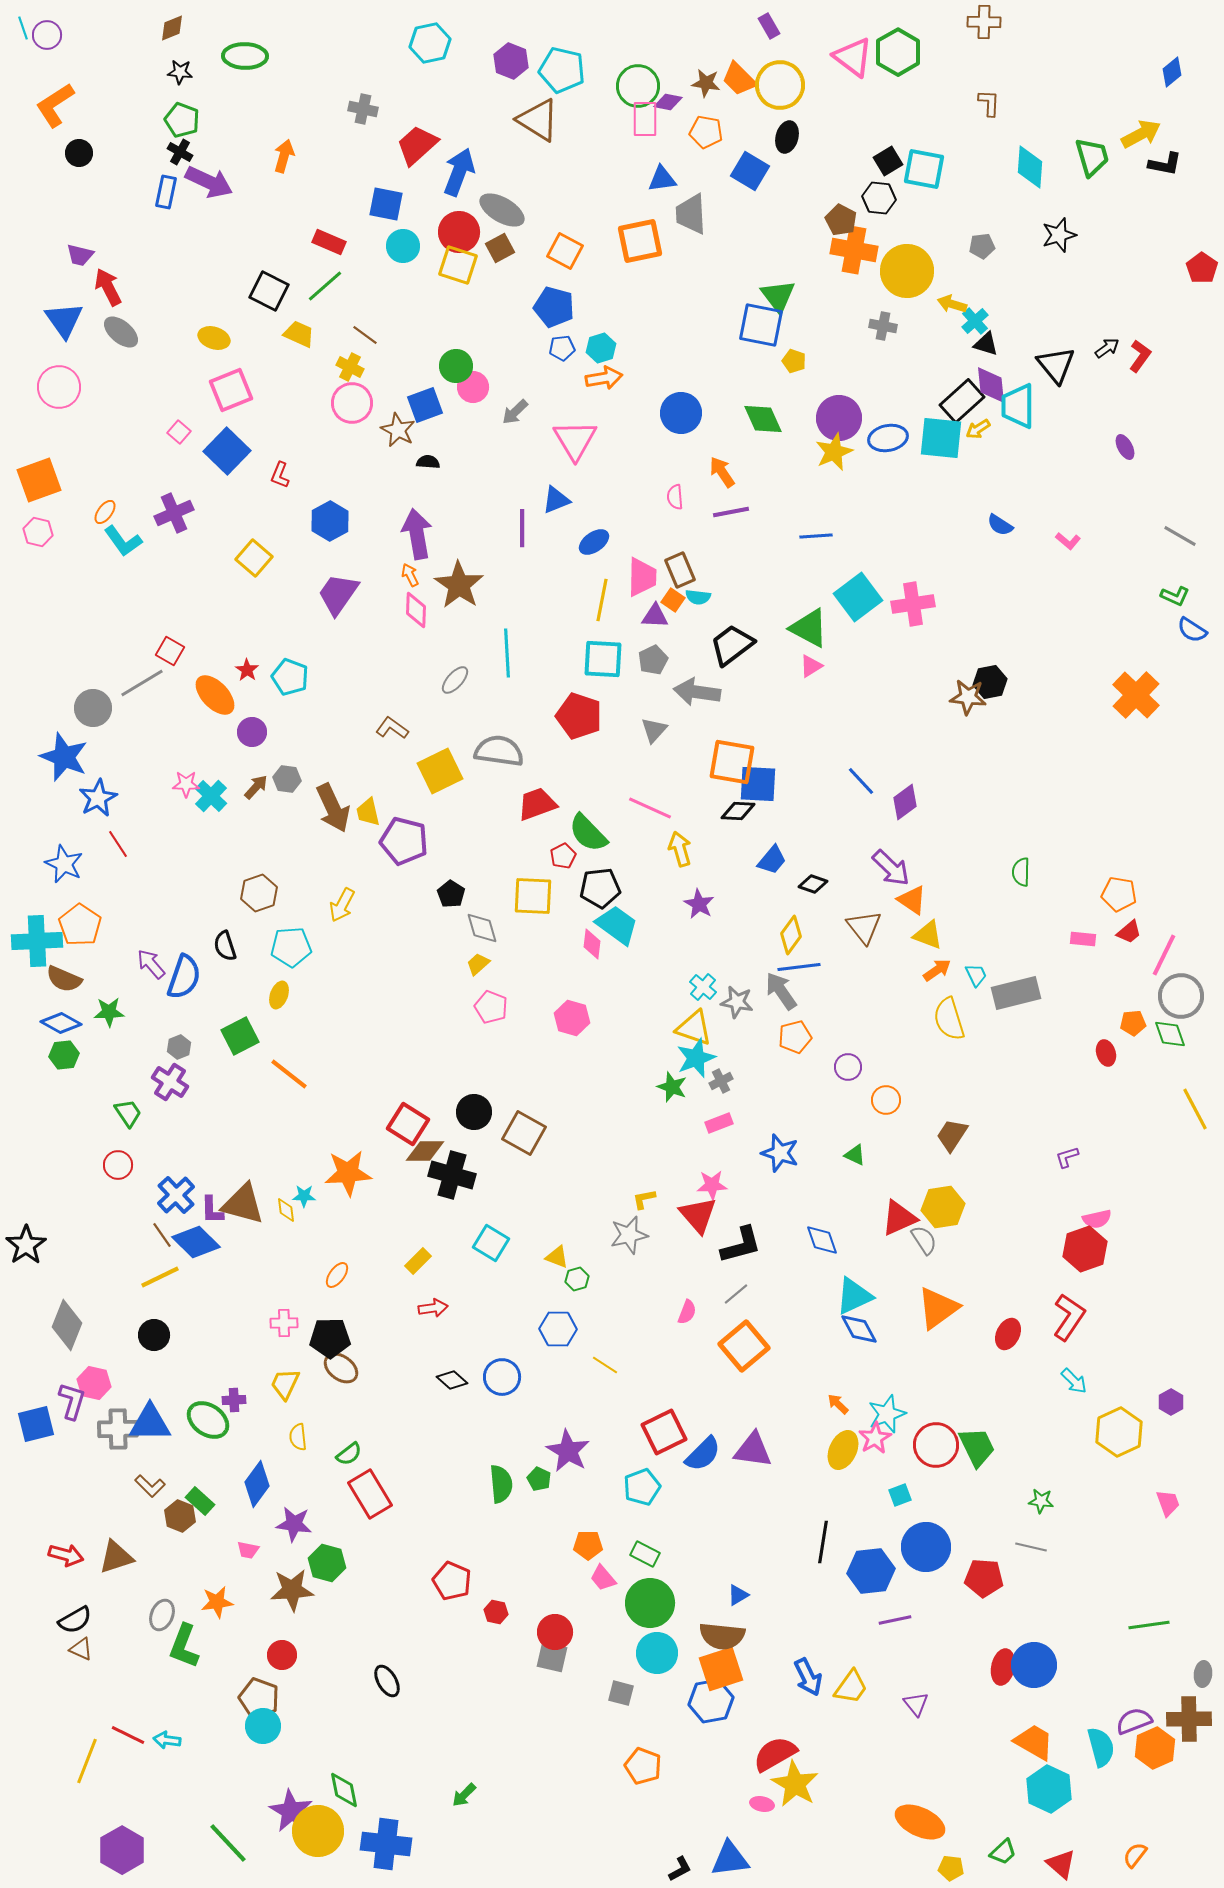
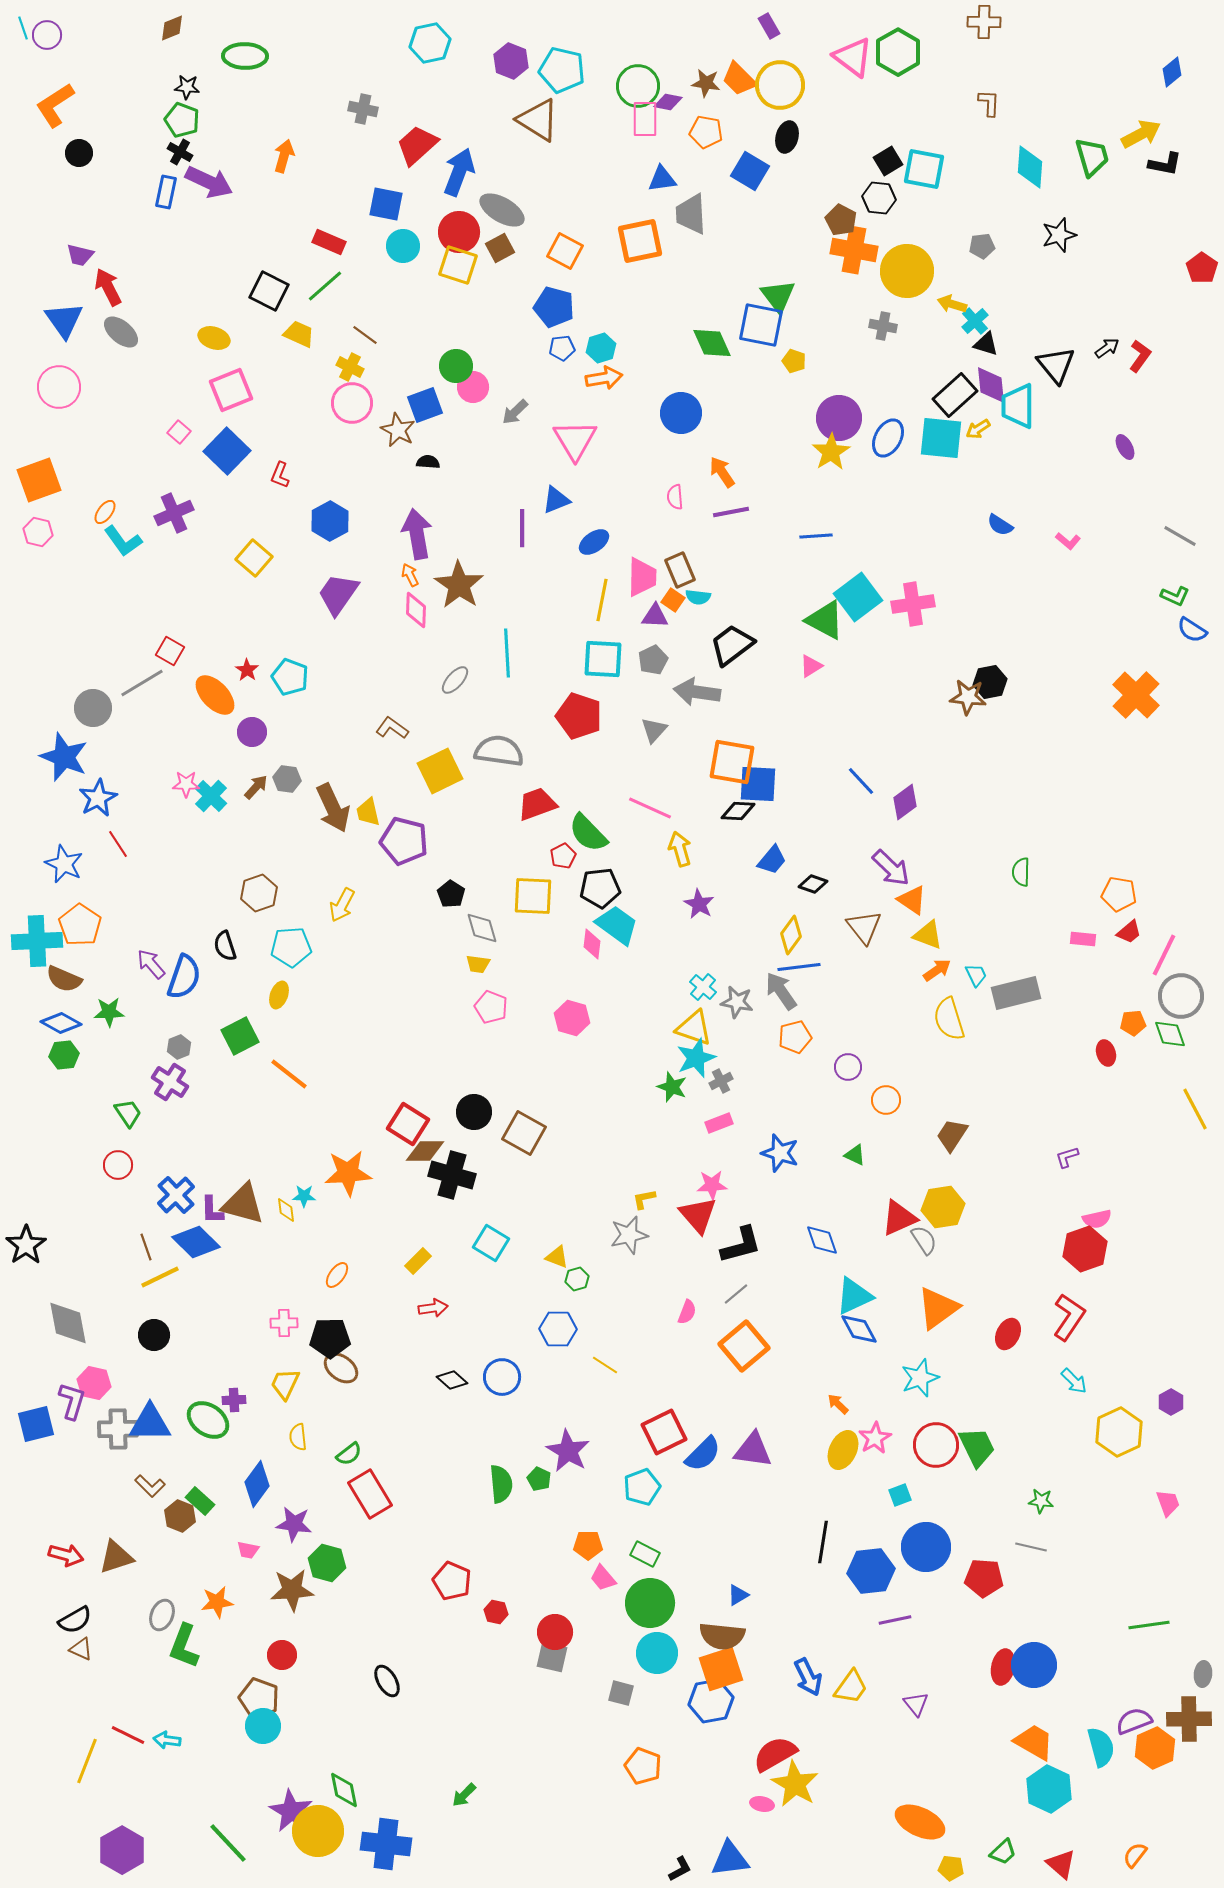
black star at (180, 72): moved 7 px right, 15 px down
black rectangle at (962, 401): moved 7 px left, 6 px up
green diamond at (763, 419): moved 51 px left, 76 px up
blue ellipse at (888, 438): rotated 51 degrees counterclockwise
yellow star at (834, 452): moved 3 px left; rotated 9 degrees counterclockwise
green triangle at (809, 628): moved 16 px right, 8 px up
yellow trapezoid at (478, 964): rotated 130 degrees counterclockwise
brown line at (162, 1235): moved 16 px left, 12 px down; rotated 16 degrees clockwise
gray diamond at (67, 1325): moved 1 px right, 2 px up; rotated 33 degrees counterclockwise
cyan star at (887, 1414): moved 33 px right, 36 px up
